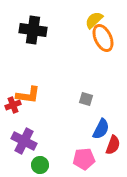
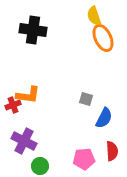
yellow semicircle: moved 4 px up; rotated 66 degrees counterclockwise
blue semicircle: moved 3 px right, 11 px up
red semicircle: moved 1 px left, 6 px down; rotated 24 degrees counterclockwise
green circle: moved 1 px down
